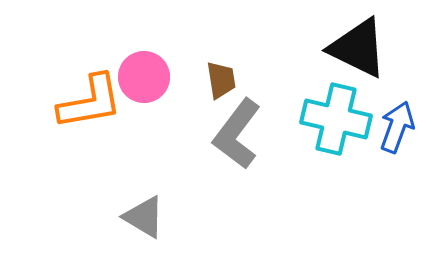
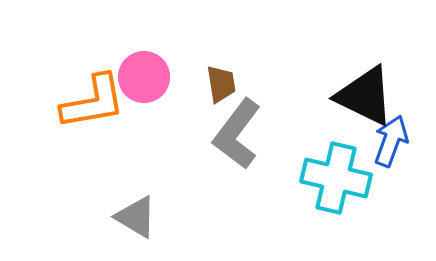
black triangle: moved 7 px right, 48 px down
brown trapezoid: moved 4 px down
orange L-shape: moved 3 px right
cyan cross: moved 59 px down
blue arrow: moved 6 px left, 14 px down
gray triangle: moved 8 px left
